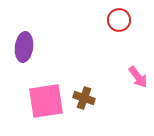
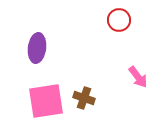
purple ellipse: moved 13 px right, 1 px down
